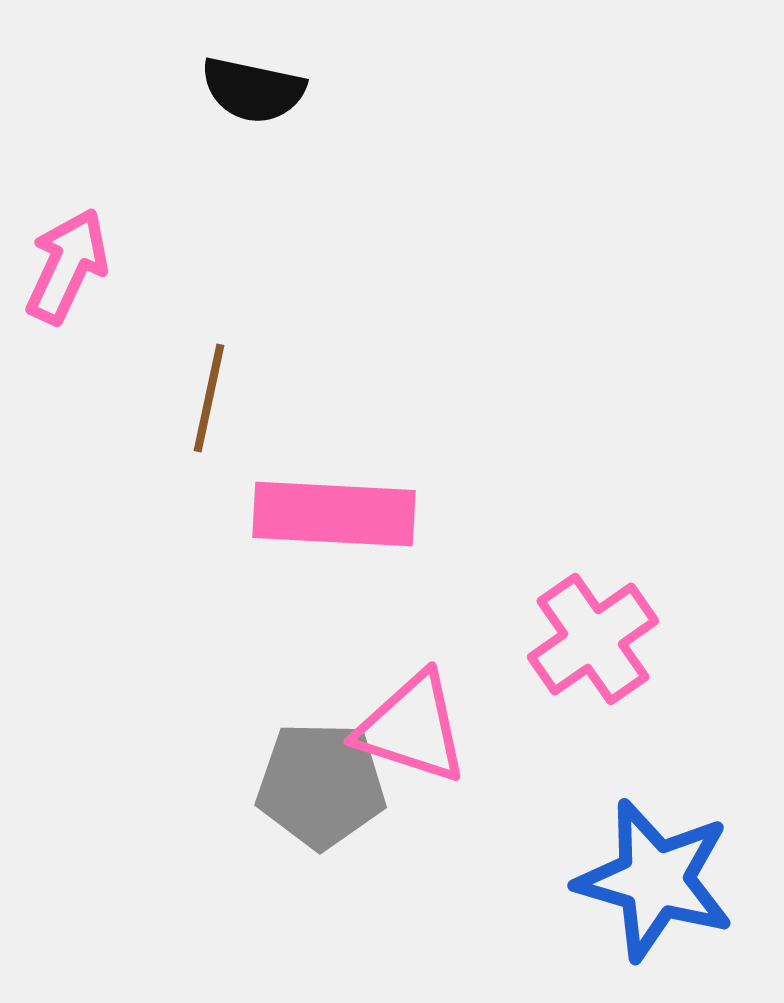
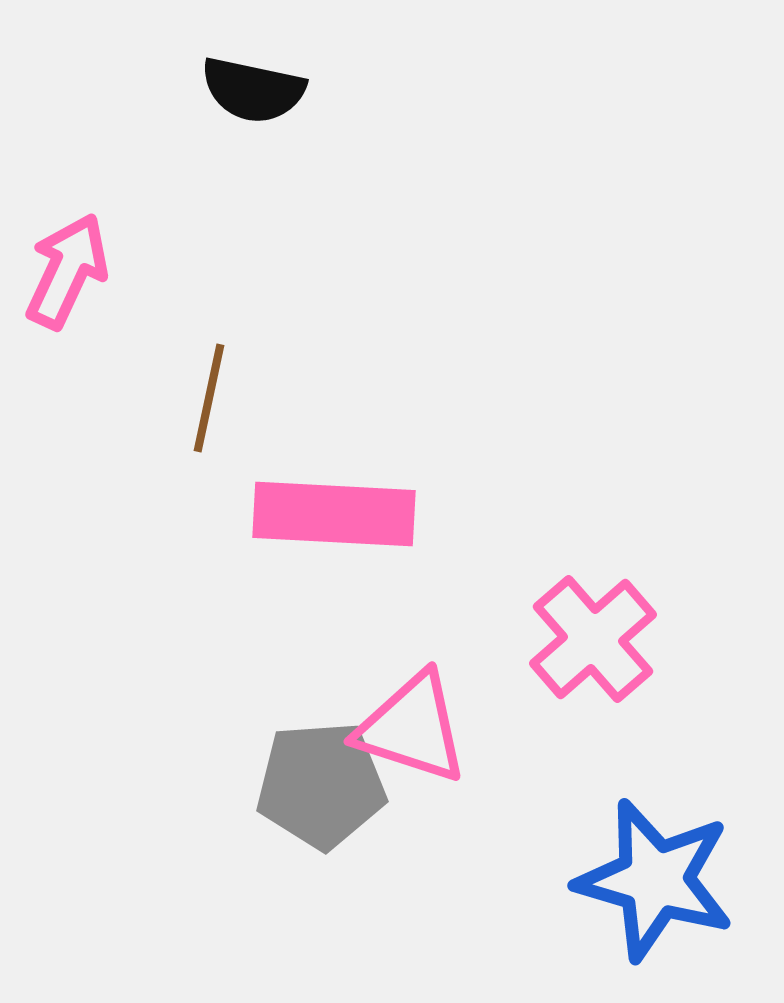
pink arrow: moved 5 px down
pink cross: rotated 6 degrees counterclockwise
gray pentagon: rotated 5 degrees counterclockwise
